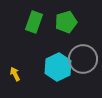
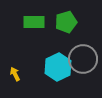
green rectangle: rotated 70 degrees clockwise
